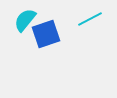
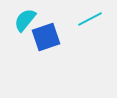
blue square: moved 3 px down
